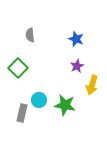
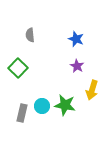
purple star: rotated 16 degrees counterclockwise
yellow arrow: moved 5 px down
cyan circle: moved 3 px right, 6 px down
